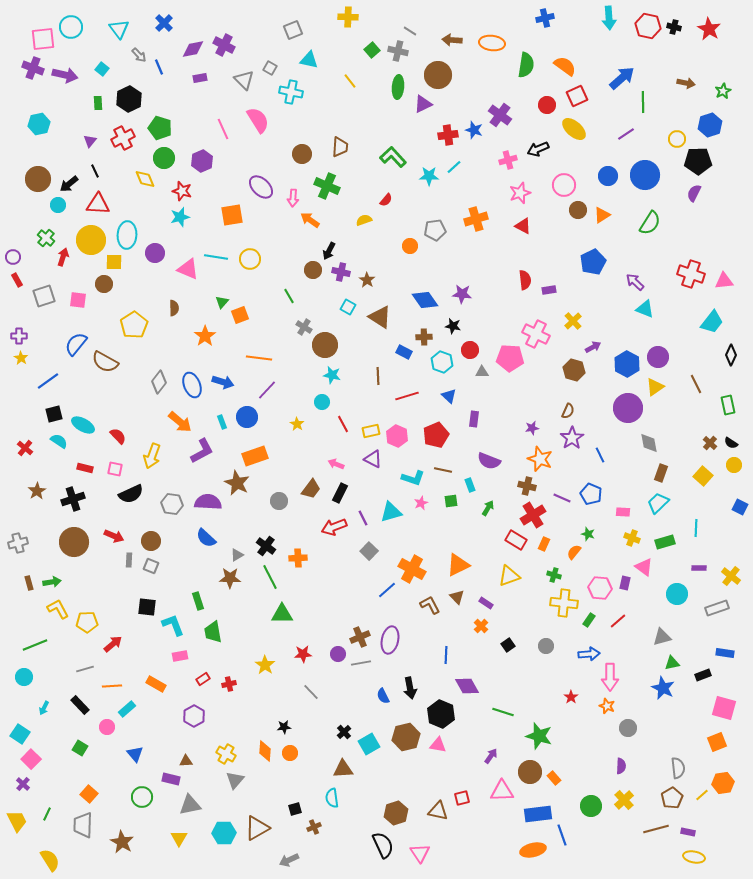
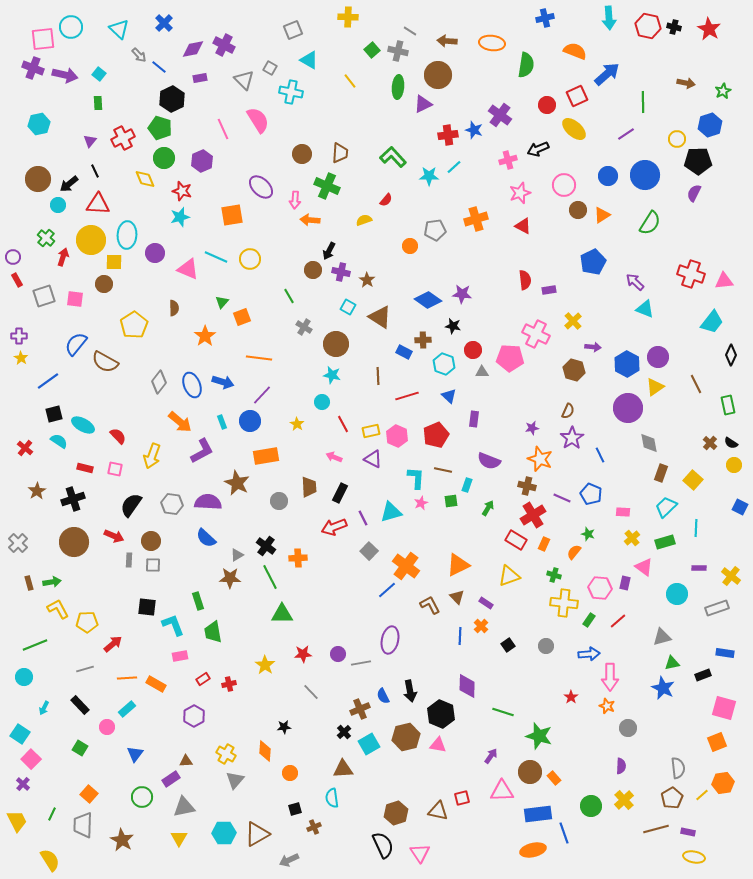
cyan triangle at (119, 29): rotated 10 degrees counterclockwise
brown arrow at (452, 40): moved 5 px left, 1 px down
cyan triangle at (309, 60): rotated 18 degrees clockwise
orange semicircle at (565, 66): moved 10 px right, 15 px up; rotated 15 degrees counterclockwise
blue line at (159, 67): rotated 28 degrees counterclockwise
cyan square at (102, 69): moved 3 px left, 5 px down
blue arrow at (622, 78): moved 15 px left, 4 px up
black hexagon at (129, 99): moved 43 px right
brown trapezoid at (340, 147): moved 6 px down
pink arrow at (293, 198): moved 2 px right, 2 px down
orange arrow at (310, 220): rotated 30 degrees counterclockwise
cyan line at (216, 257): rotated 15 degrees clockwise
pink square at (78, 300): moved 3 px left, 1 px up
blue diamond at (425, 300): moved 3 px right; rotated 20 degrees counterclockwise
orange square at (240, 315): moved 2 px right, 2 px down
brown cross at (424, 337): moved 1 px left, 3 px down
brown circle at (325, 345): moved 11 px right, 1 px up
purple arrow at (593, 347): rotated 35 degrees clockwise
red circle at (470, 350): moved 3 px right
cyan hexagon at (442, 362): moved 2 px right, 2 px down
purple line at (267, 390): moved 5 px left, 5 px down
blue circle at (247, 417): moved 3 px right, 4 px down
orange rectangle at (255, 456): moved 11 px right; rotated 10 degrees clockwise
pink arrow at (336, 464): moved 2 px left, 7 px up
yellow square at (703, 476): moved 10 px left, 4 px down
cyan L-shape at (413, 478): moved 3 px right; rotated 105 degrees counterclockwise
cyan rectangle at (470, 485): moved 3 px left; rotated 40 degrees clockwise
brown trapezoid at (311, 489): moved 2 px left, 2 px up; rotated 40 degrees counterclockwise
black semicircle at (131, 494): moved 11 px down; rotated 150 degrees clockwise
cyan trapezoid at (658, 503): moved 8 px right, 4 px down
yellow cross at (632, 538): rotated 28 degrees clockwise
gray cross at (18, 543): rotated 30 degrees counterclockwise
gray square at (151, 566): moved 2 px right, 1 px up; rotated 21 degrees counterclockwise
orange cross at (412, 569): moved 6 px left, 3 px up; rotated 8 degrees clockwise
brown cross at (360, 637): moved 72 px down
blue line at (446, 655): moved 14 px right, 19 px up
orange line at (112, 686): moved 15 px right, 8 px up
purple diamond at (467, 686): rotated 30 degrees clockwise
black arrow at (410, 688): moved 3 px down
orange circle at (290, 753): moved 20 px down
blue triangle at (135, 754): rotated 18 degrees clockwise
purple rectangle at (171, 779): rotated 48 degrees counterclockwise
gray triangle at (190, 805): moved 6 px left, 2 px down
green line at (47, 814): moved 5 px right
brown triangle at (257, 828): moved 6 px down
blue line at (562, 835): moved 2 px right, 2 px up
brown star at (122, 842): moved 2 px up
